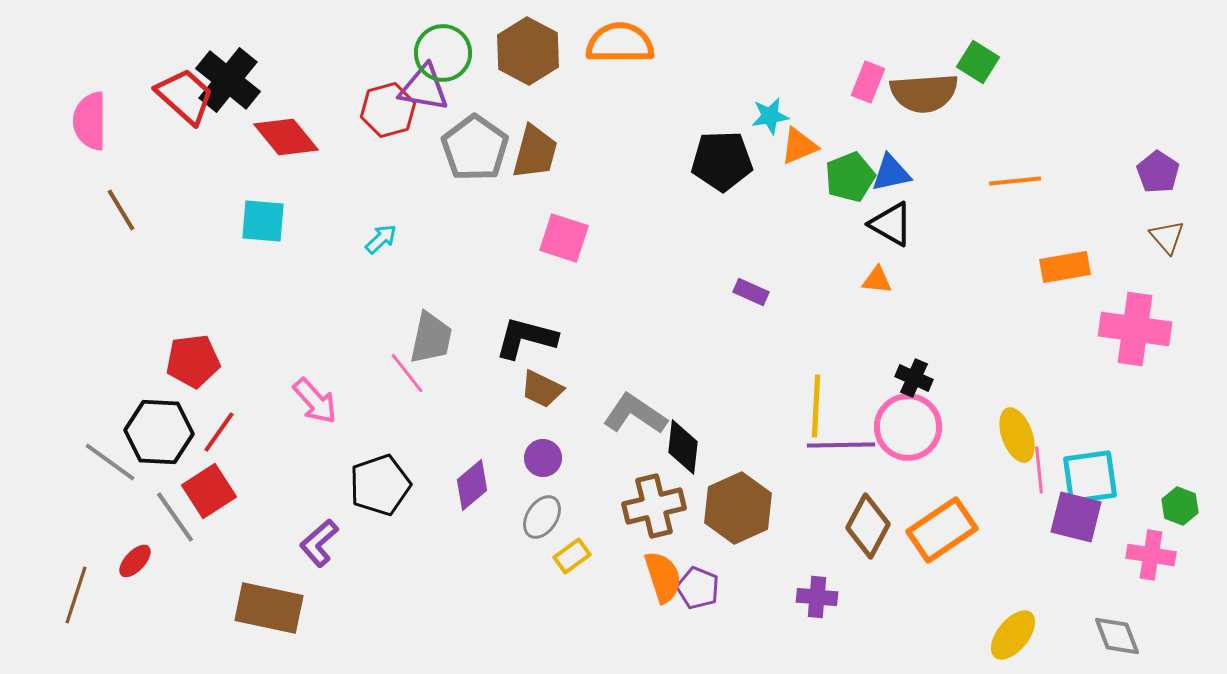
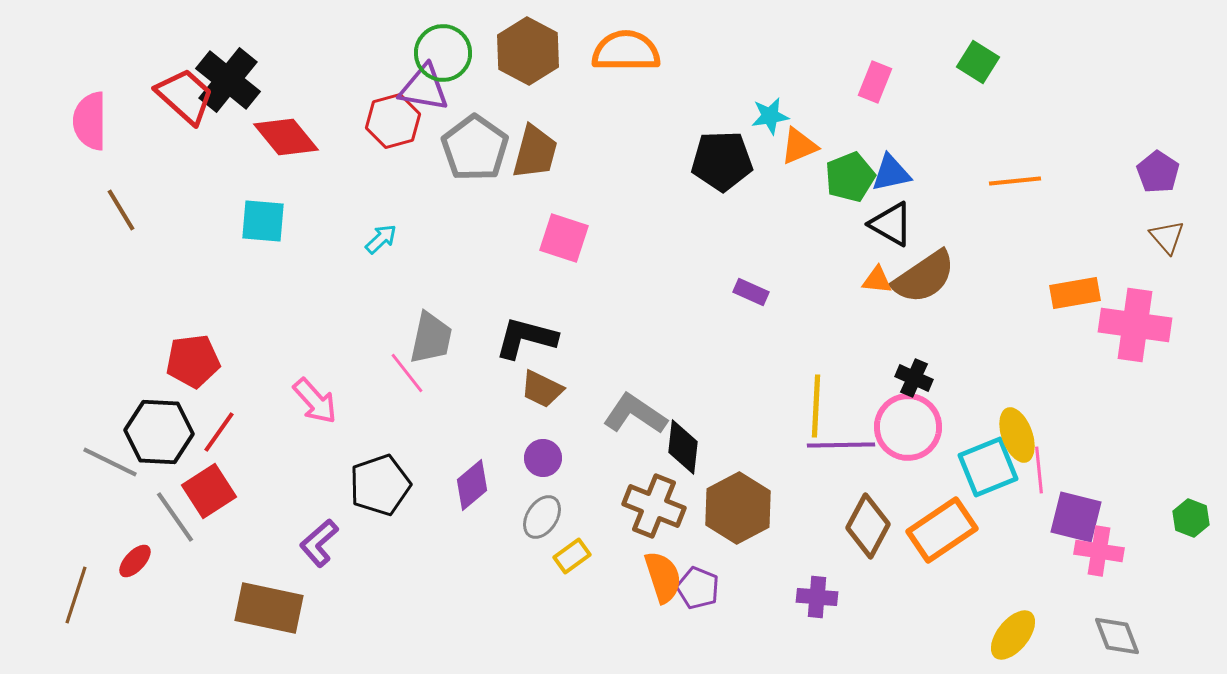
orange semicircle at (620, 43): moved 6 px right, 8 px down
pink rectangle at (868, 82): moved 7 px right
brown semicircle at (924, 93): moved 184 px down; rotated 30 degrees counterclockwise
red hexagon at (388, 110): moved 5 px right, 11 px down
orange rectangle at (1065, 267): moved 10 px right, 26 px down
pink cross at (1135, 329): moved 4 px up
gray line at (110, 462): rotated 10 degrees counterclockwise
cyan square at (1090, 477): moved 102 px left, 10 px up; rotated 14 degrees counterclockwise
brown cross at (654, 506): rotated 36 degrees clockwise
green hexagon at (1180, 506): moved 11 px right, 12 px down
brown hexagon at (738, 508): rotated 4 degrees counterclockwise
pink cross at (1151, 555): moved 52 px left, 4 px up
